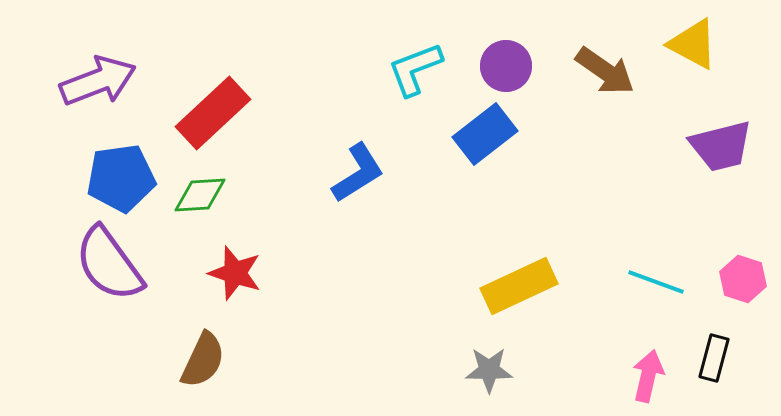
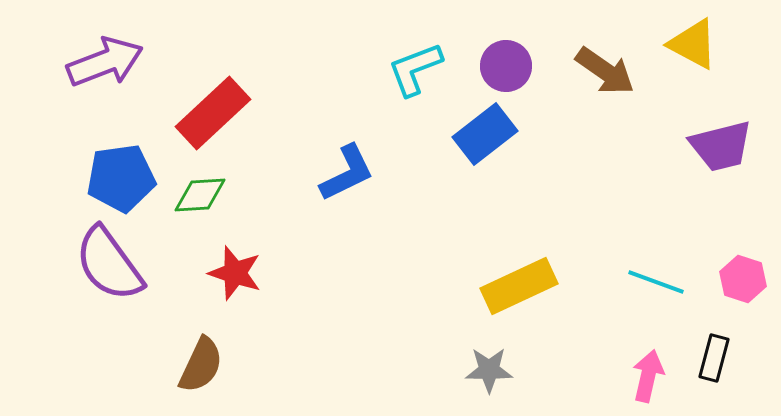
purple arrow: moved 7 px right, 19 px up
blue L-shape: moved 11 px left; rotated 6 degrees clockwise
brown semicircle: moved 2 px left, 5 px down
